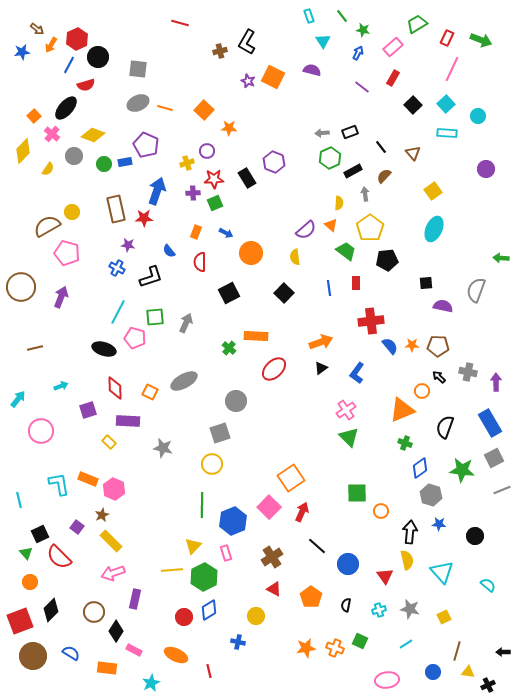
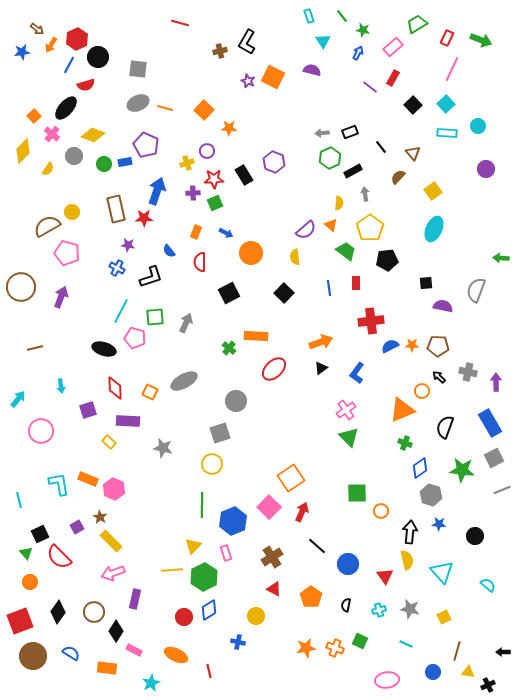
purple line at (362, 87): moved 8 px right
cyan circle at (478, 116): moved 10 px down
brown semicircle at (384, 176): moved 14 px right, 1 px down
black rectangle at (247, 178): moved 3 px left, 3 px up
cyan line at (118, 312): moved 3 px right, 1 px up
blue semicircle at (390, 346): rotated 78 degrees counterclockwise
cyan arrow at (61, 386): rotated 104 degrees clockwise
brown star at (102, 515): moved 2 px left, 2 px down; rotated 16 degrees counterclockwise
purple square at (77, 527): rotated 24 degrees clockwise
black diamond at (51, 610): moved 7 px right, 2 px down; rotated 10 degrees counterclockwise
cyan line at (406, 644): rotated 56 degrees clockwise
